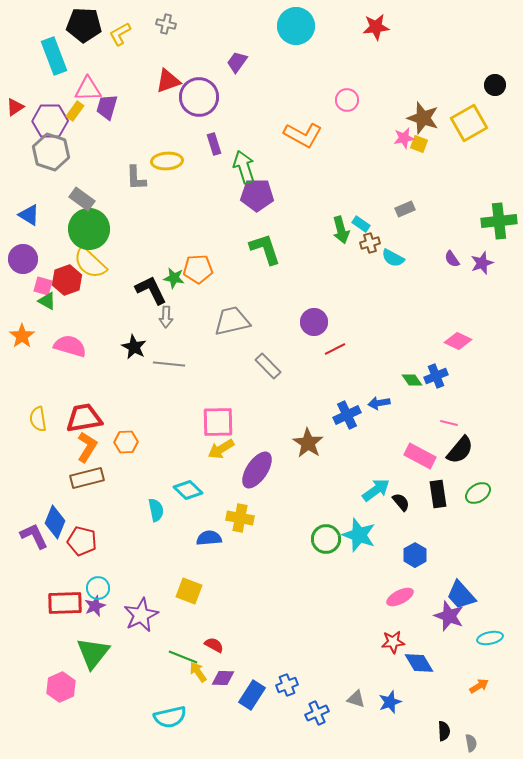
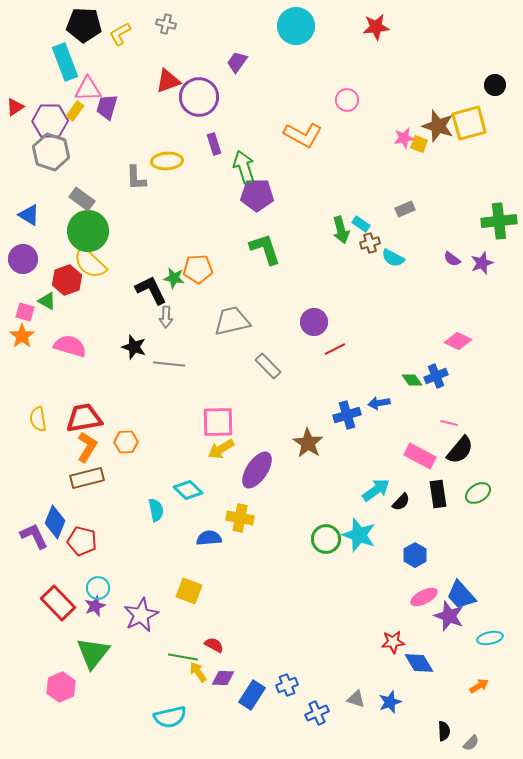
cyan rectangle at (54, 56): moved 11 px right, 6 px down
brown star at (423, 118): moved 15 px right, 8 px down
yellow square at (469, 123): rotated 15 degrees clockwise
green circle at (89, 229): moved 1 px left, 2 px down
purple semicircle at (452, 259): rotated 18 degrees counterclockwise
pink square at (43, 286): moved 18 px left, 26 px down
black star at (134, 347): rotated 10 degrees counterclockwise
blue cross at (347, 415): rotated 8 degrees clockwise
black semicircle at (401, 502): rotated 84 degrees clockwise
pink ellipse at (400, 597): moved 24 px right
red rectangle at (65, 603): moved 7 px left; rotated 48 degrees clockwise
green line at (183, 657): rotated 12 degrees counterclockwise
gray semicircle at (471, 743): rotated 54 degrees clockwise
